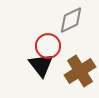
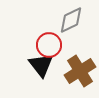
red circle: moved 1 px right, 1 px up
